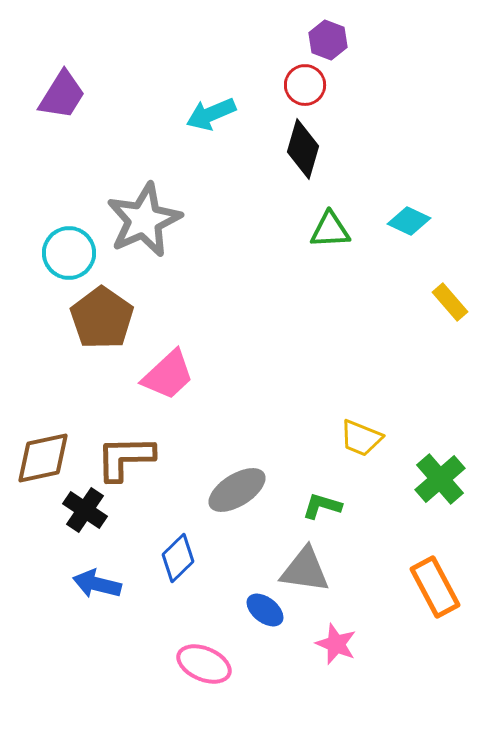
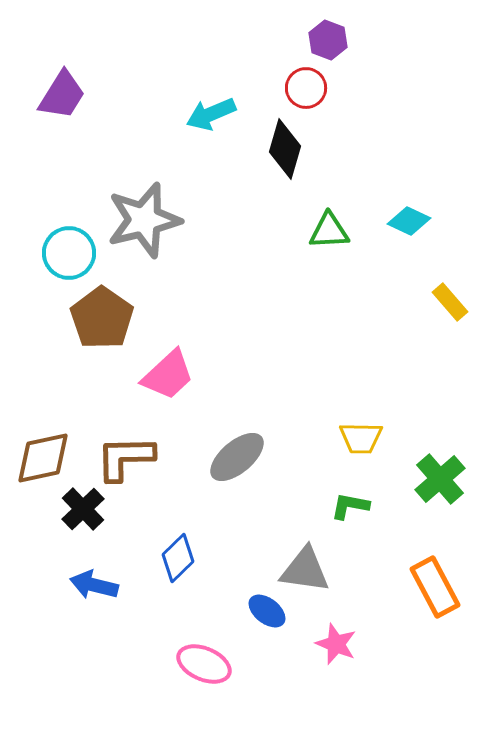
red circle: moved 1 px right, 3 px down
black diamond: moved 18 px left
gray star: rotated 10 degrees clockwise
green triangle: moved 1 px left, 1 px down
yellow trapezoid: rotated 21 degrees counterclockwise
gray ellipse: moved 33 px up; rotated 8 degrees counterclockwise
green L-shape: moved 28 px right; rotated 6 degrees counterclockwise
black cross: moved 2 px left, 1 px up; rotated 12 degrees clockwise
blue arrow: moved 3 px left, 1 px down
blue ellipse: moved 2 px right, 1 px down
